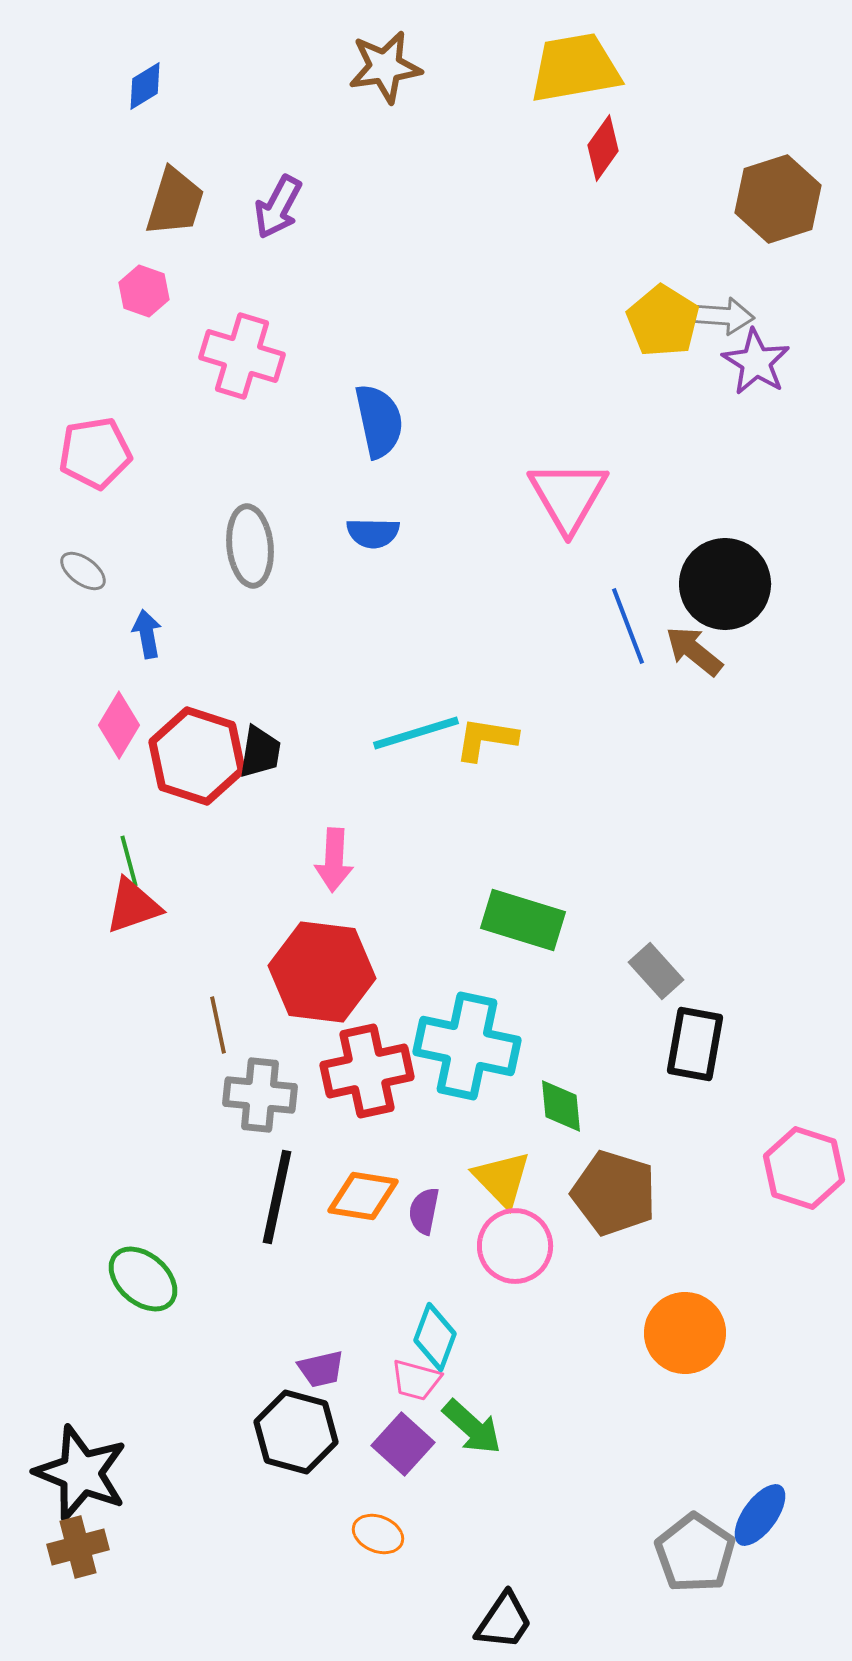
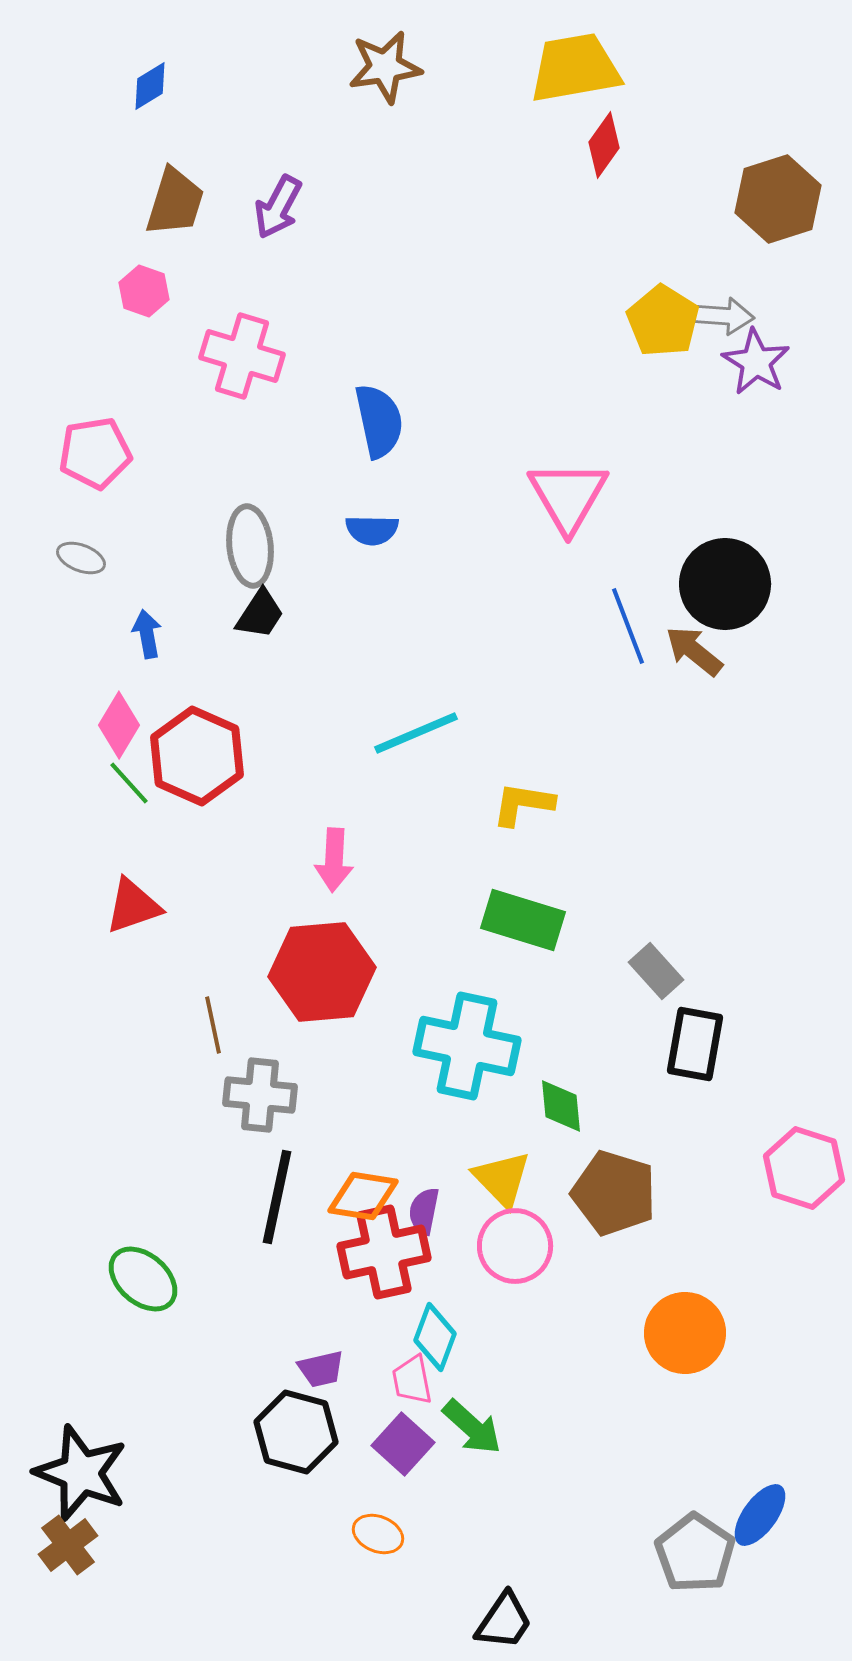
blue diamond at (145, 86): moved 5 px right
red diamond at (603, 148): moved 1 px right, 3 px up
blue semicircle at (373, 533): moved 1 px left, 3 px up
gray ellipse at (83, 571): moved 2 px left, 13 px up; rotated 15 degrees counterclockwise
cyan line at (416, 733): rotated 6 degrees counterclockwise
yellow L-shape at (486, 739): moved 37 px right, 65 px down
black trapezoid at (260, 752): moved 138 px up; rotated 24 degrees clockwise
red hexagon at (197, 756): rotated 6 degrees clockwise
green line at (129, 861): moved 78 px up; rotated 27 degrees counterclockwise
red hexagon at (322, 972): rotated 12 degrees counterclockwise
brown line at (218, 1025): moved 5 px left
red cross at (367, 1071): moved 17 px right, 181 px down
pink trapezoid at (416, 1380): moved 4 px left; rotated 64 degrees clockwise
brown cross at (78, 1547): moved 10 px left, 2 px up; rotated 22 degrees counterclockwise
